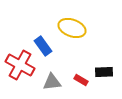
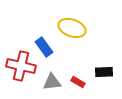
blue rectangle: moved 1 px right, 1 px down
red cross: moved 1 px right, 1 px down; rotated 16 degrees counterclockwise
red rectangle: moved 3 px left, 2 px down
